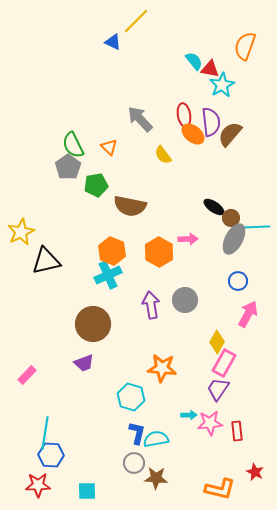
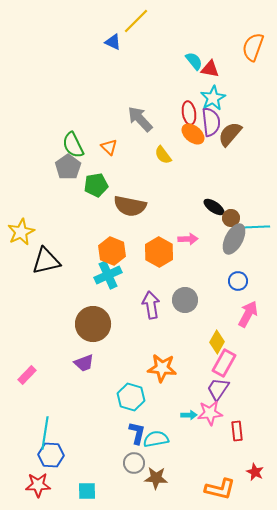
orange semicircle at (245, 46): moved 8 px right, 1 px down
cyan star at (222, 85): moved 9 px left, 13 px down
red ellipse at (184, 115): moved 5 px right, 2 px up
pink star at (210, 423): moved 10 px up
